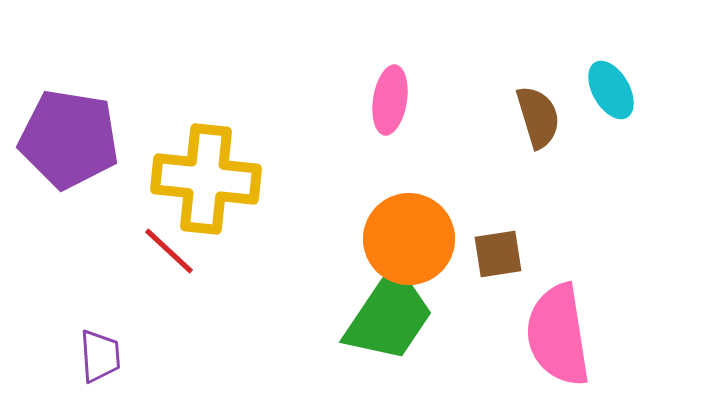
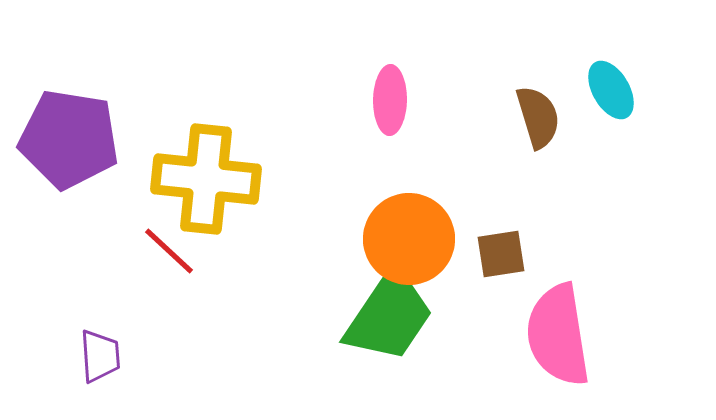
pink ellipse: rotated 8 degrees counterclockwise
brown square: moved 3 px right
